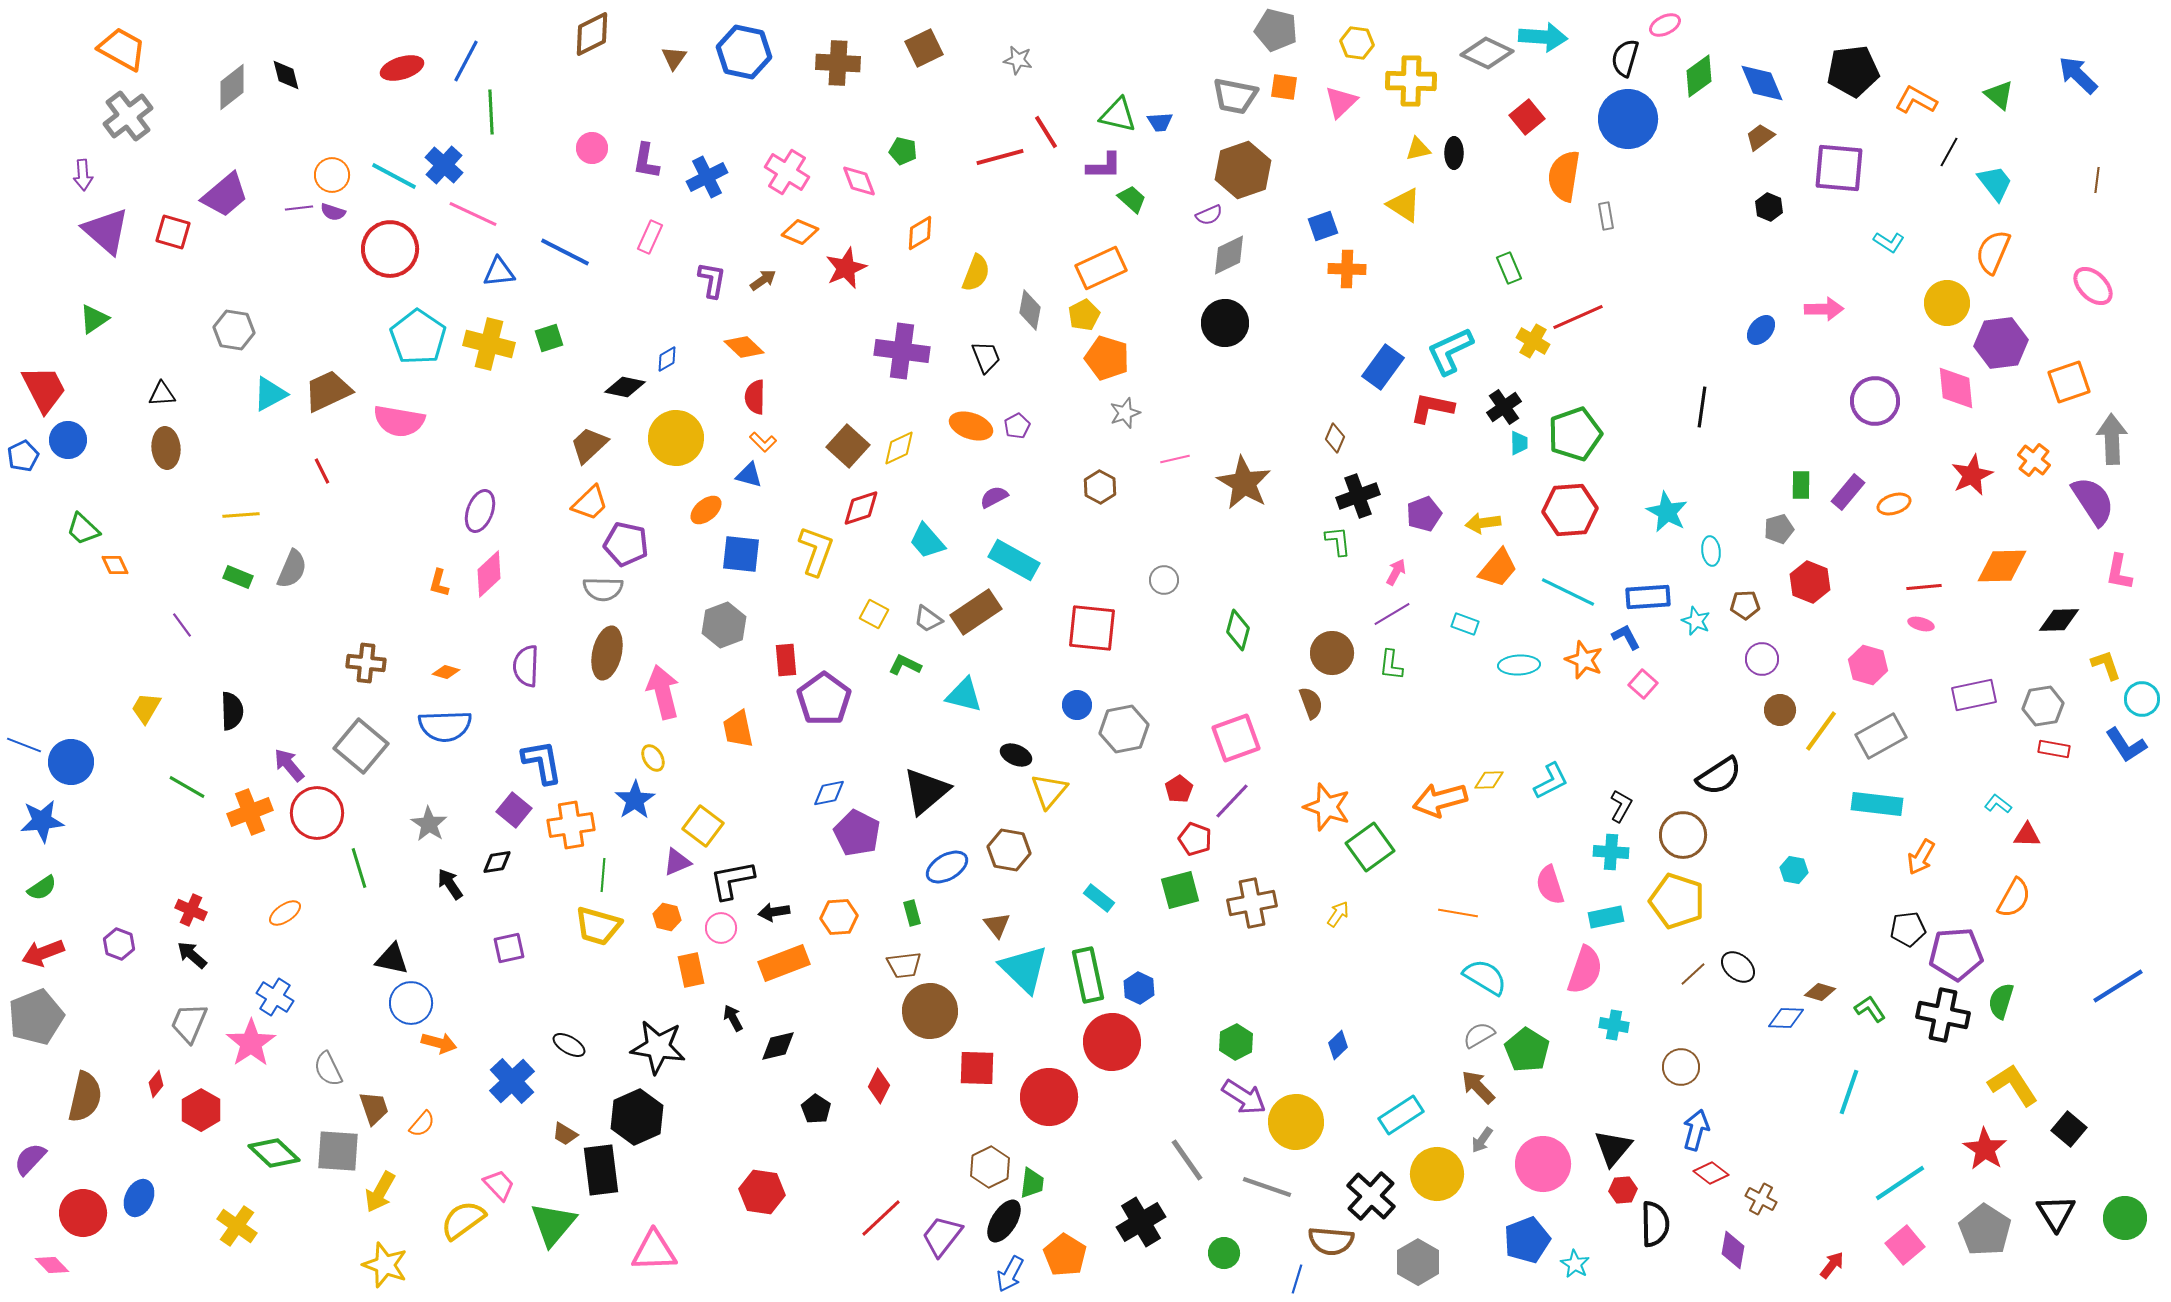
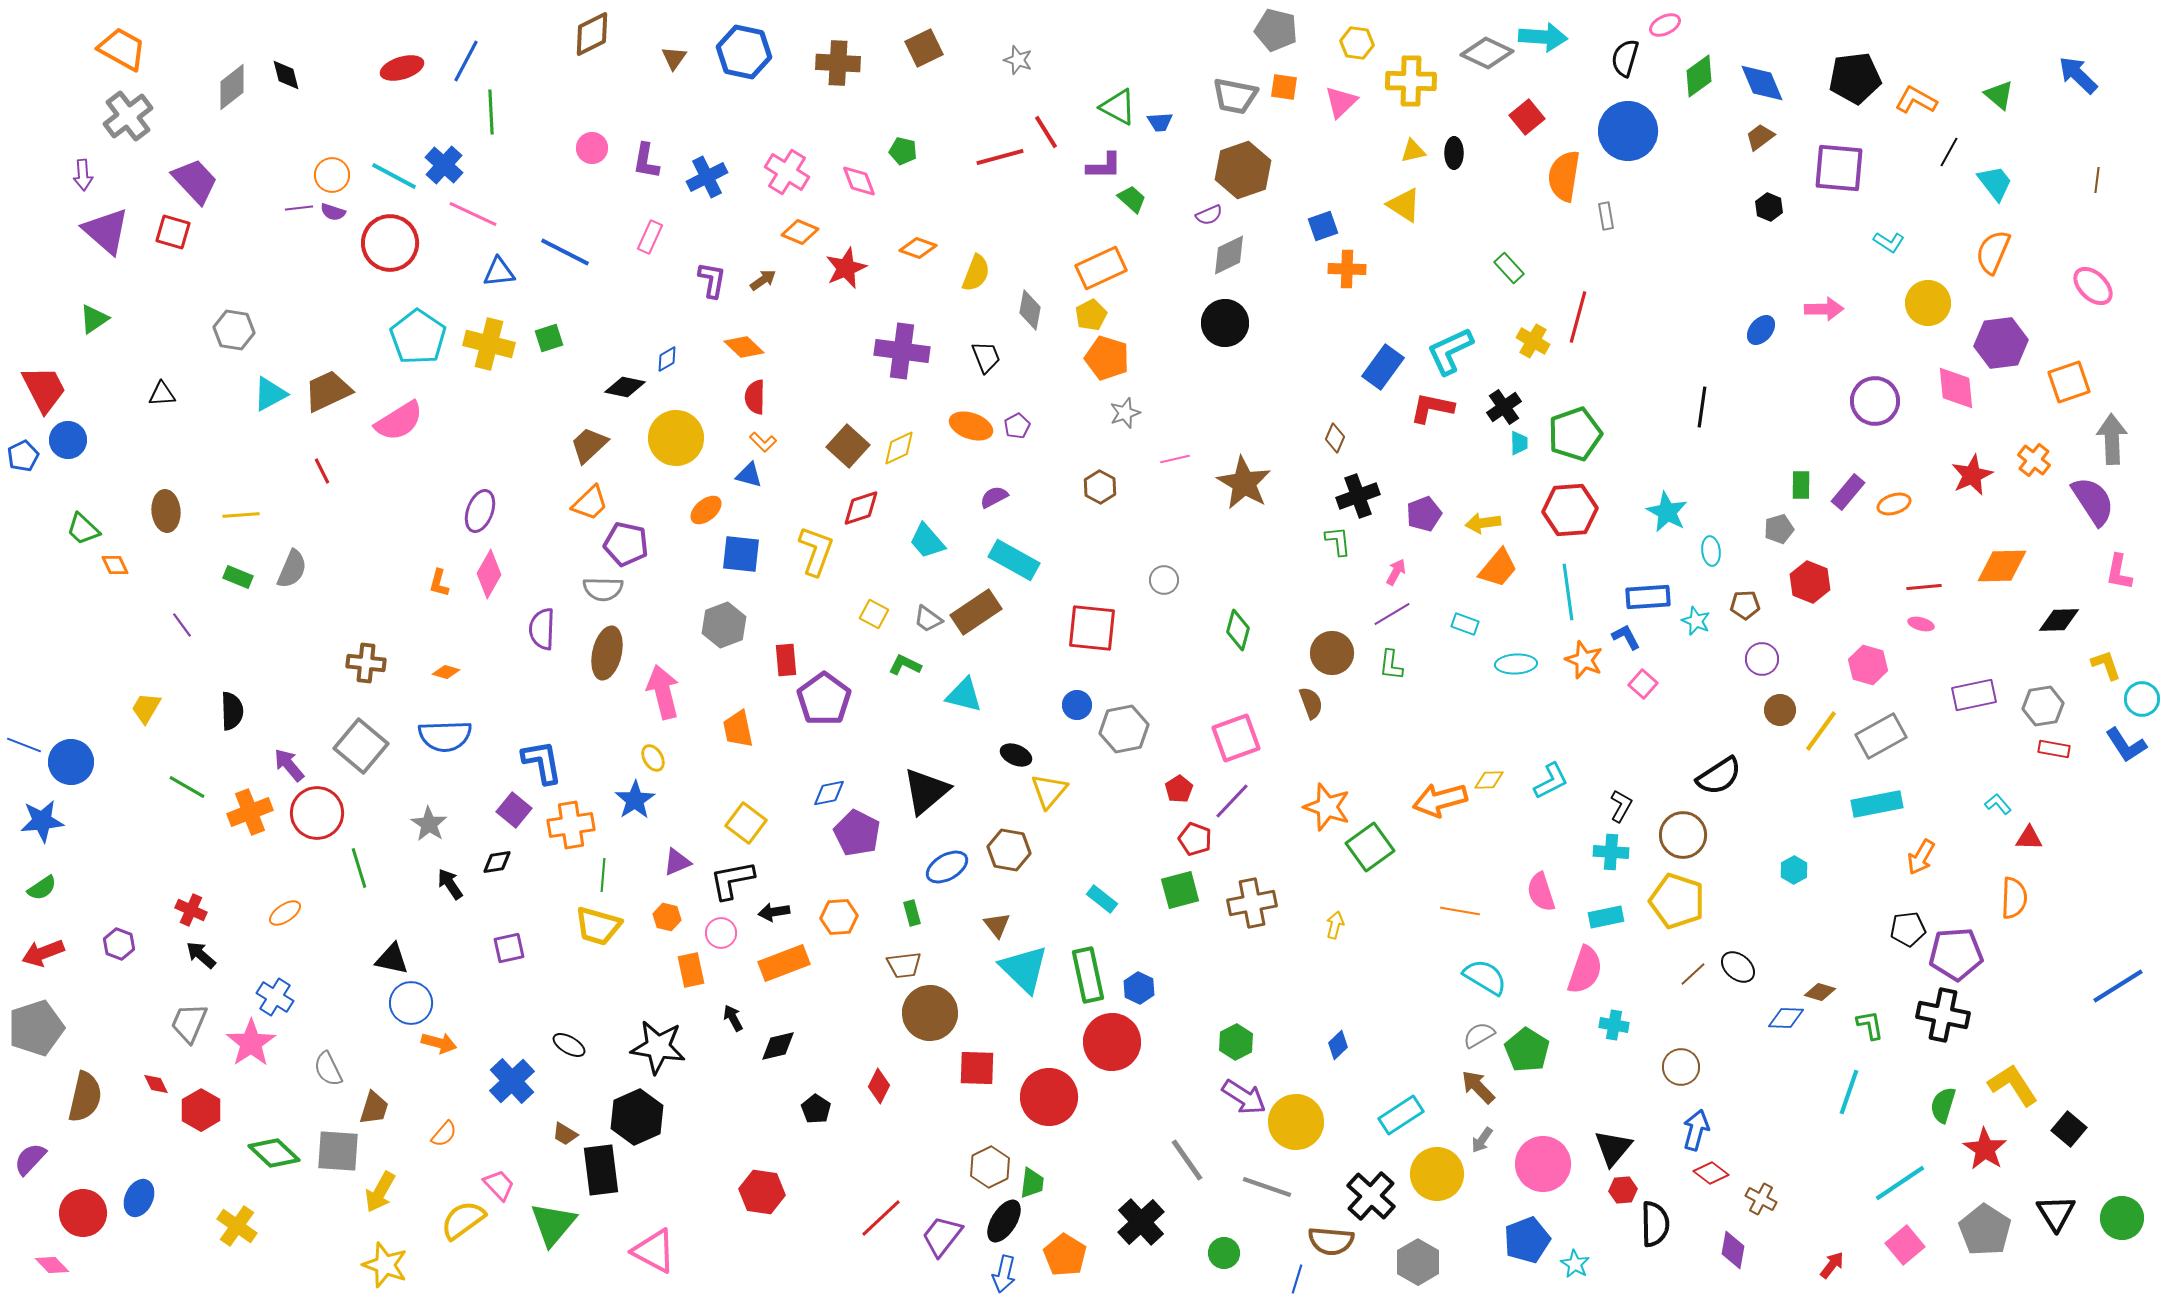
gray star at (1018, 60): rotated 8 degrees clockwise
black pentagon at (1853, 71): moved 2 px right, 7 px down
green triangle at (1118, 115): moved 8 px up; rotated 15 degrees clockwise
blue circle at (1628, 119): moved 12 px down
yellow triangle at (1418, 149): moved 5 px left, 2 px down
purple trapezoid at (225, 195): moved 30 px left, 14 px up; rotated 93 degrees counterclockwise
orange diamond at (920, 233): moved 2 px left, 15 px down; rotated 51 degrees clockwise
red circle at (390, 249): moved 6 px up
green rectangle at (1509, 268): rotated 20 degrees counterclockwise
yellow circle at (1947, 303): moved 19 px left
yellow pentagon at (1084, 315): moved 7 px right
red line at (1578, 317): rotated 51 degrees counterclockwise
pink semicircle at (399, 421): rotated 42 degrees counterclockwise
brown ellipse at (166, 448): moved 63 px down
pink diamond at (489, 574): rotated 18 degrees counterclockwise
cyan line at (1568, 592): rotated 56 degrees clockwise
cyan ellipse at (1519, 665): moved 3 px left, 1 px up
purple semicircle at (526, 666): moved 16 px right, 37 px up
blue semicircle at (445, 726): moved 10 px down
cyan rectangle at (1877, 804): rotated 18 degrees counterclockwise
cyan L-shape at (1998, 804): rotated 12 degrees clockwise
yellow square at (703, 826): moved 43 px right, 3 px up
red triangle at (2027, 835): moved 2 px right, 3 px down
cyan hexagon at (1794, 870): rotated 20 degrees clockwise
pink semicircle at (1550, 885): moved 9 px left, 7 px down
cyan rectangle at (1099, 898): moved 3 px right, 1 px down
orange semicircle at (2014, 898): rotated 27 degrees counterclockwise
orange line at (1458, 913): moved 2 px right, 2 px up
yellow arrow at (1338, 914): moved 3 px left, 11 px down; rotated 20 degrees counterclockwise
pink circle at (721, 928): moved 5 px down
black arrow at (192, 955): moved 9 px right
green semicircle at (2001, 1001): moved 58 px left, 104 px down
green L-shape at (1870, 1009): moved 16 px down; rotated 24 degrees clockwise
brown circle at (930, 1011): moved 2 px down
gray pentagon at (36, 1017): moved 11 px down; rotated 4 degrees clockwise
red diamond at (156, 1084): rotated 64 degrees counterclockwise
brown trapezoid at (374, 1108): rotated 36 degrees clockwise
orange semicircle at (422, 1124): moved 22 px right, 10 px down
green circle at (2125, 1218): moved 3 px left
black cross at (1141, 1222): rotated 12 degrees counterclockwise
pink triangle at (654, 1251): rotated 30 degrees clockwise
blue arrow at (1010, 1274): moved 6 px left; rotated 15 degrees counterclockwise
